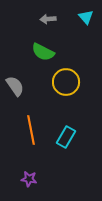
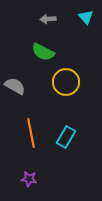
gray semicircle: rotated 25 degrees counterclockwise
orange line: moved 3 px down
